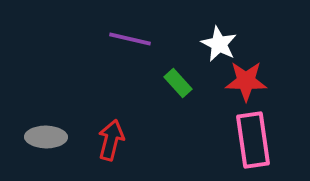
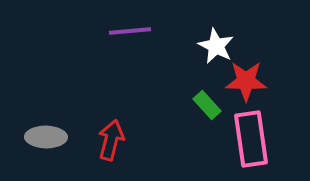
purple line: moved 8 px up; rotated 18 degrees counterclockwise
white star: moved 3 px left, 2 px down
green rectangle: moved 29 px right, 22 px down
pink rectangle: moved 2 px left, 1 px up
